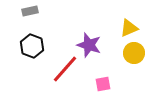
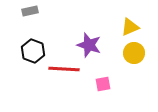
yellow triangle: moved 1 px right, 1 px up
black hexagon: moved 1 px right, 5 px down
red line: moved 1 px left; rotated 52 degrees clockwise
